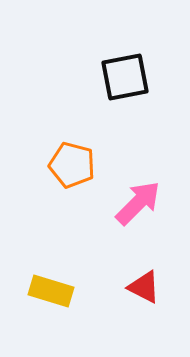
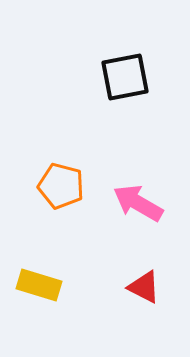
orange pentagon: moved 11 px left, 21 px down
pink arrow: rotated 105 degrees counterclockwise
yellow rectangle: moved 12 px left, 6 px up
